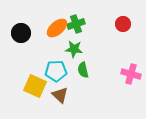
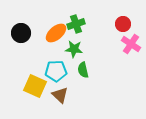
orange ellipse: moved 1 px left, 5 px down
pink cross: moved 30 px up; rotated 18 degrees clockwise
